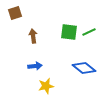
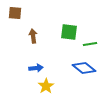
brown square: rotated 24 degrees clockwise
green line: moved 1 px right, 12 px down; rotated 16 degrees clockwise
blue arrow: moved 1 px right, 2 px down
yellow star: rotated 21 degrees counterclockwise
